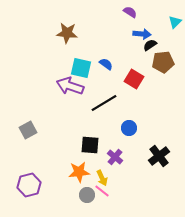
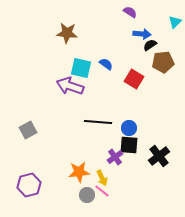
black line: moved 6 px left, 19 px down; rotated 36 degrees clockwise
black square: moved 39 px right
purple cross: rotated 14 degrees clockwise
